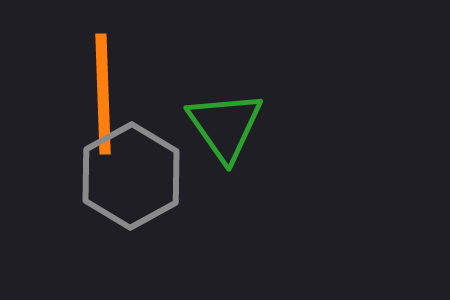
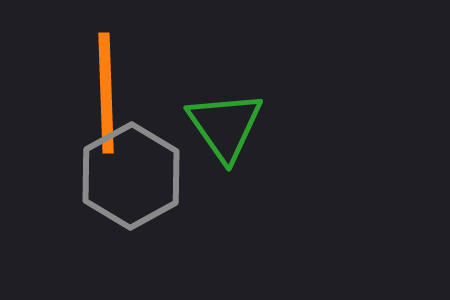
orange line: moved 3 px right, 1 px up
